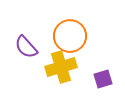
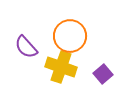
yellow cross: rotated 36 degrees clockwise
purple square: moved 5 px up; rotated 24 degrees counterclockwise
